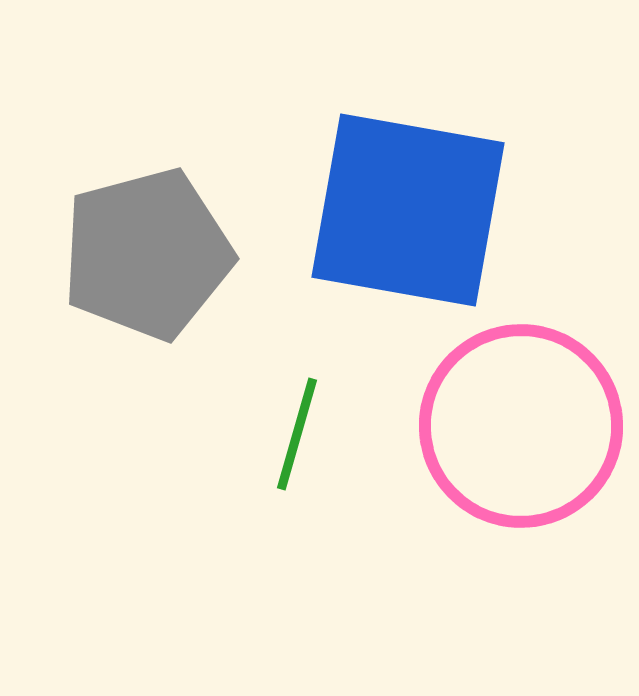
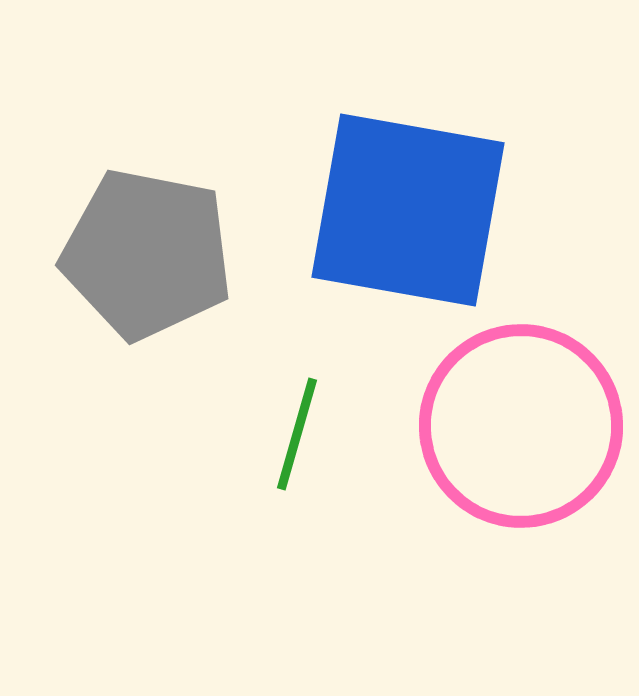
gray pentagon: rotated 26 degrees clockwise
